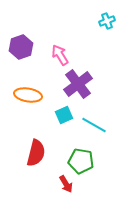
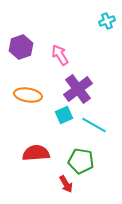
purple cross: moved 5 px down
red semicircle: rotated 108 degrees counterclockwise
